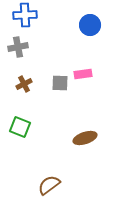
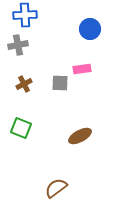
blue circle: moved 4 px down
gray cross: moved 2 px up
pink rectangle: moved 1 px left, 5 px up
green square: moved 1 px right, 1 px down
brown ellipse: moved 5 px left, 2 px up; rotated 10 degrees counterclockwise
brown semicircle: moved 7 px right, 3 px down
